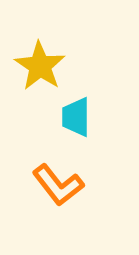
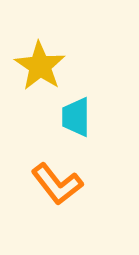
orange L-shape: moved 1 px left, 1 px up
